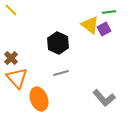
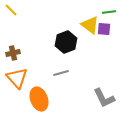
purple square: rotated 32 degrees clockwise
black hexagon: moved 8 px right, 1 px up; rotated 15 degrees clockwise
brown cross: moved 2 px right, 5 px up; rotated 32 degrees clockwise
gray L-shape: rotated 15 degrees clockwise
